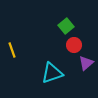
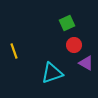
green square: moved 1 px right, 3 px up; rotated 14 degrees clockwise
yellow line: moved 2 px right, 1 px down
purple triangle: rotated 49 degrees counterclockwise
